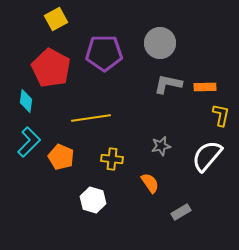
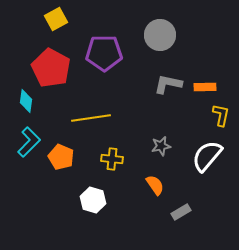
gray circle: moved 8 px up
orange semicircle: moved 5 px right, 2 px down
